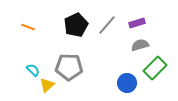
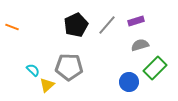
purple rectangle: moved 1 px left, 2 px up
orange line: moved 16 px left
blue circle: moved 2 px right, 1 px up
